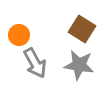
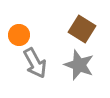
gray star: rotated 12 degrees clockwise
